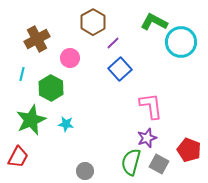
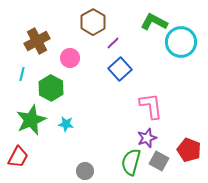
brown cross: moved 2 px down
gray square: moved 3 px up
